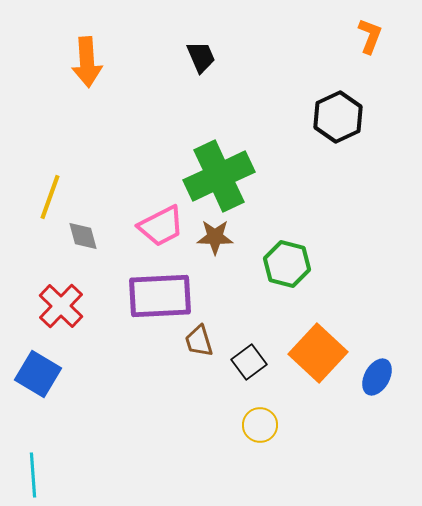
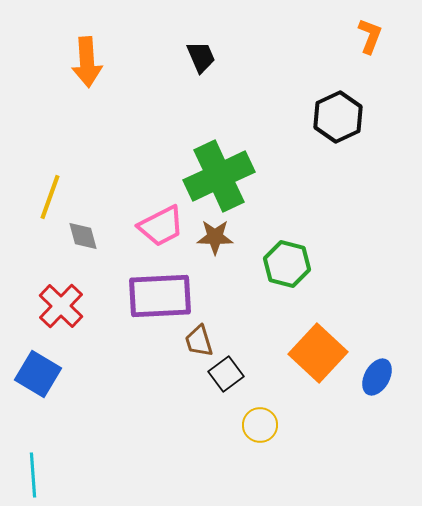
black square: moved 23 px left, 12 px down
